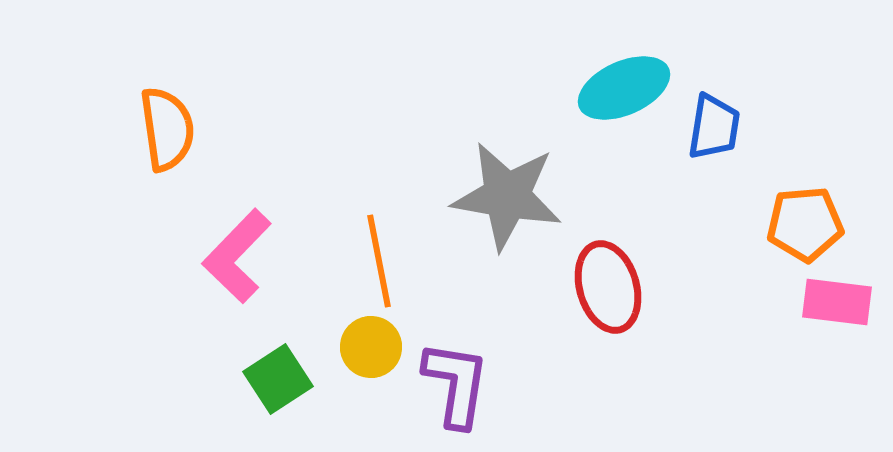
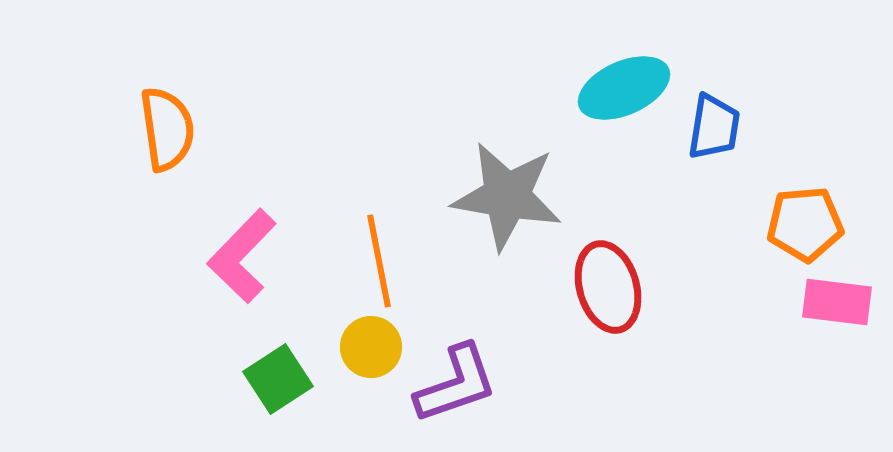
pink L-shape: moved 5 px right
purple L-shape: rotated 62 degrees clockwise
